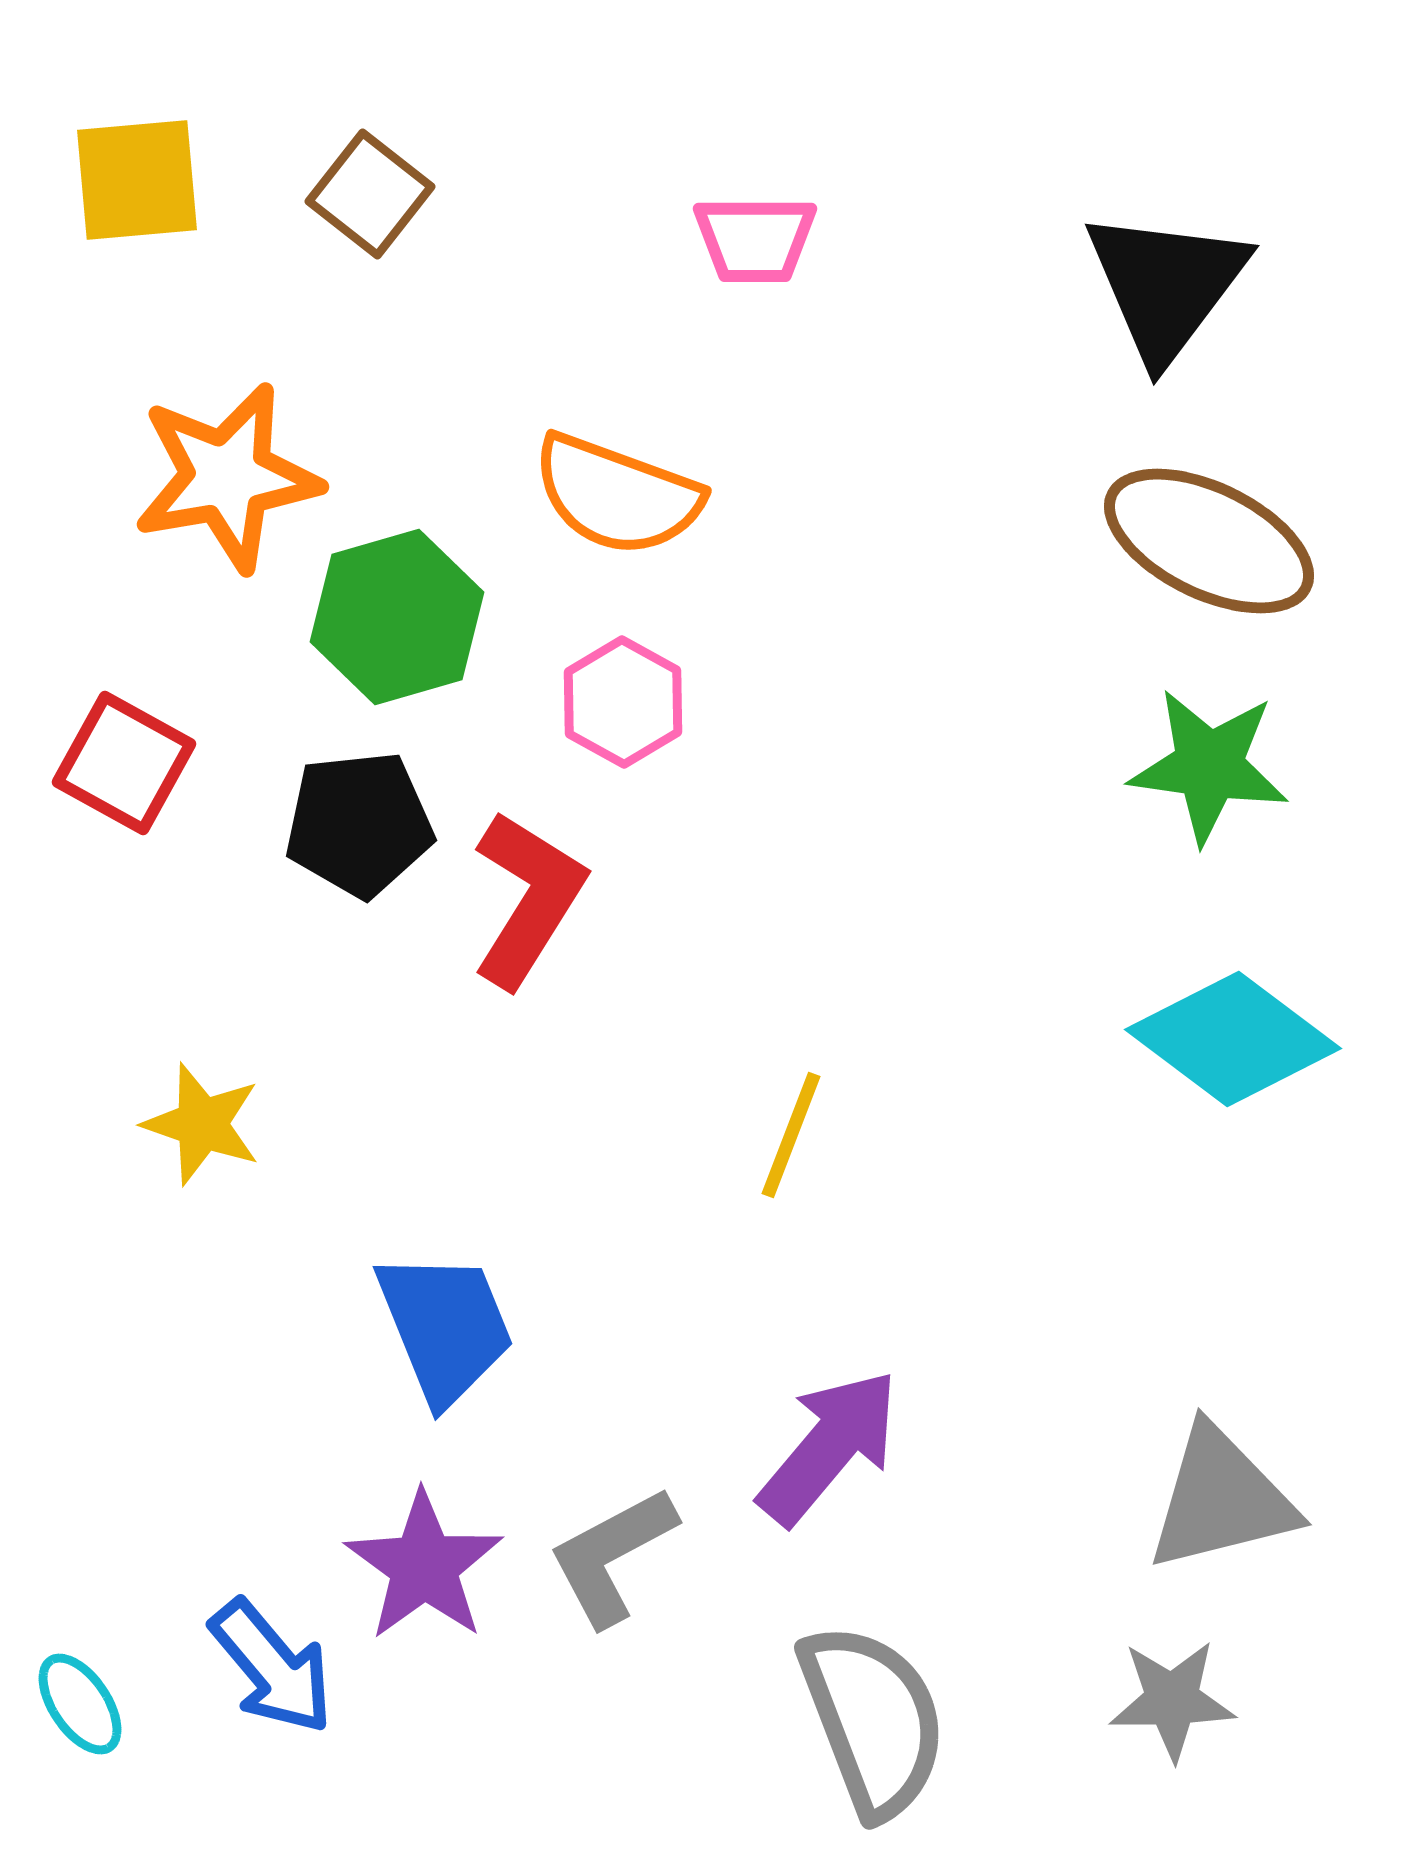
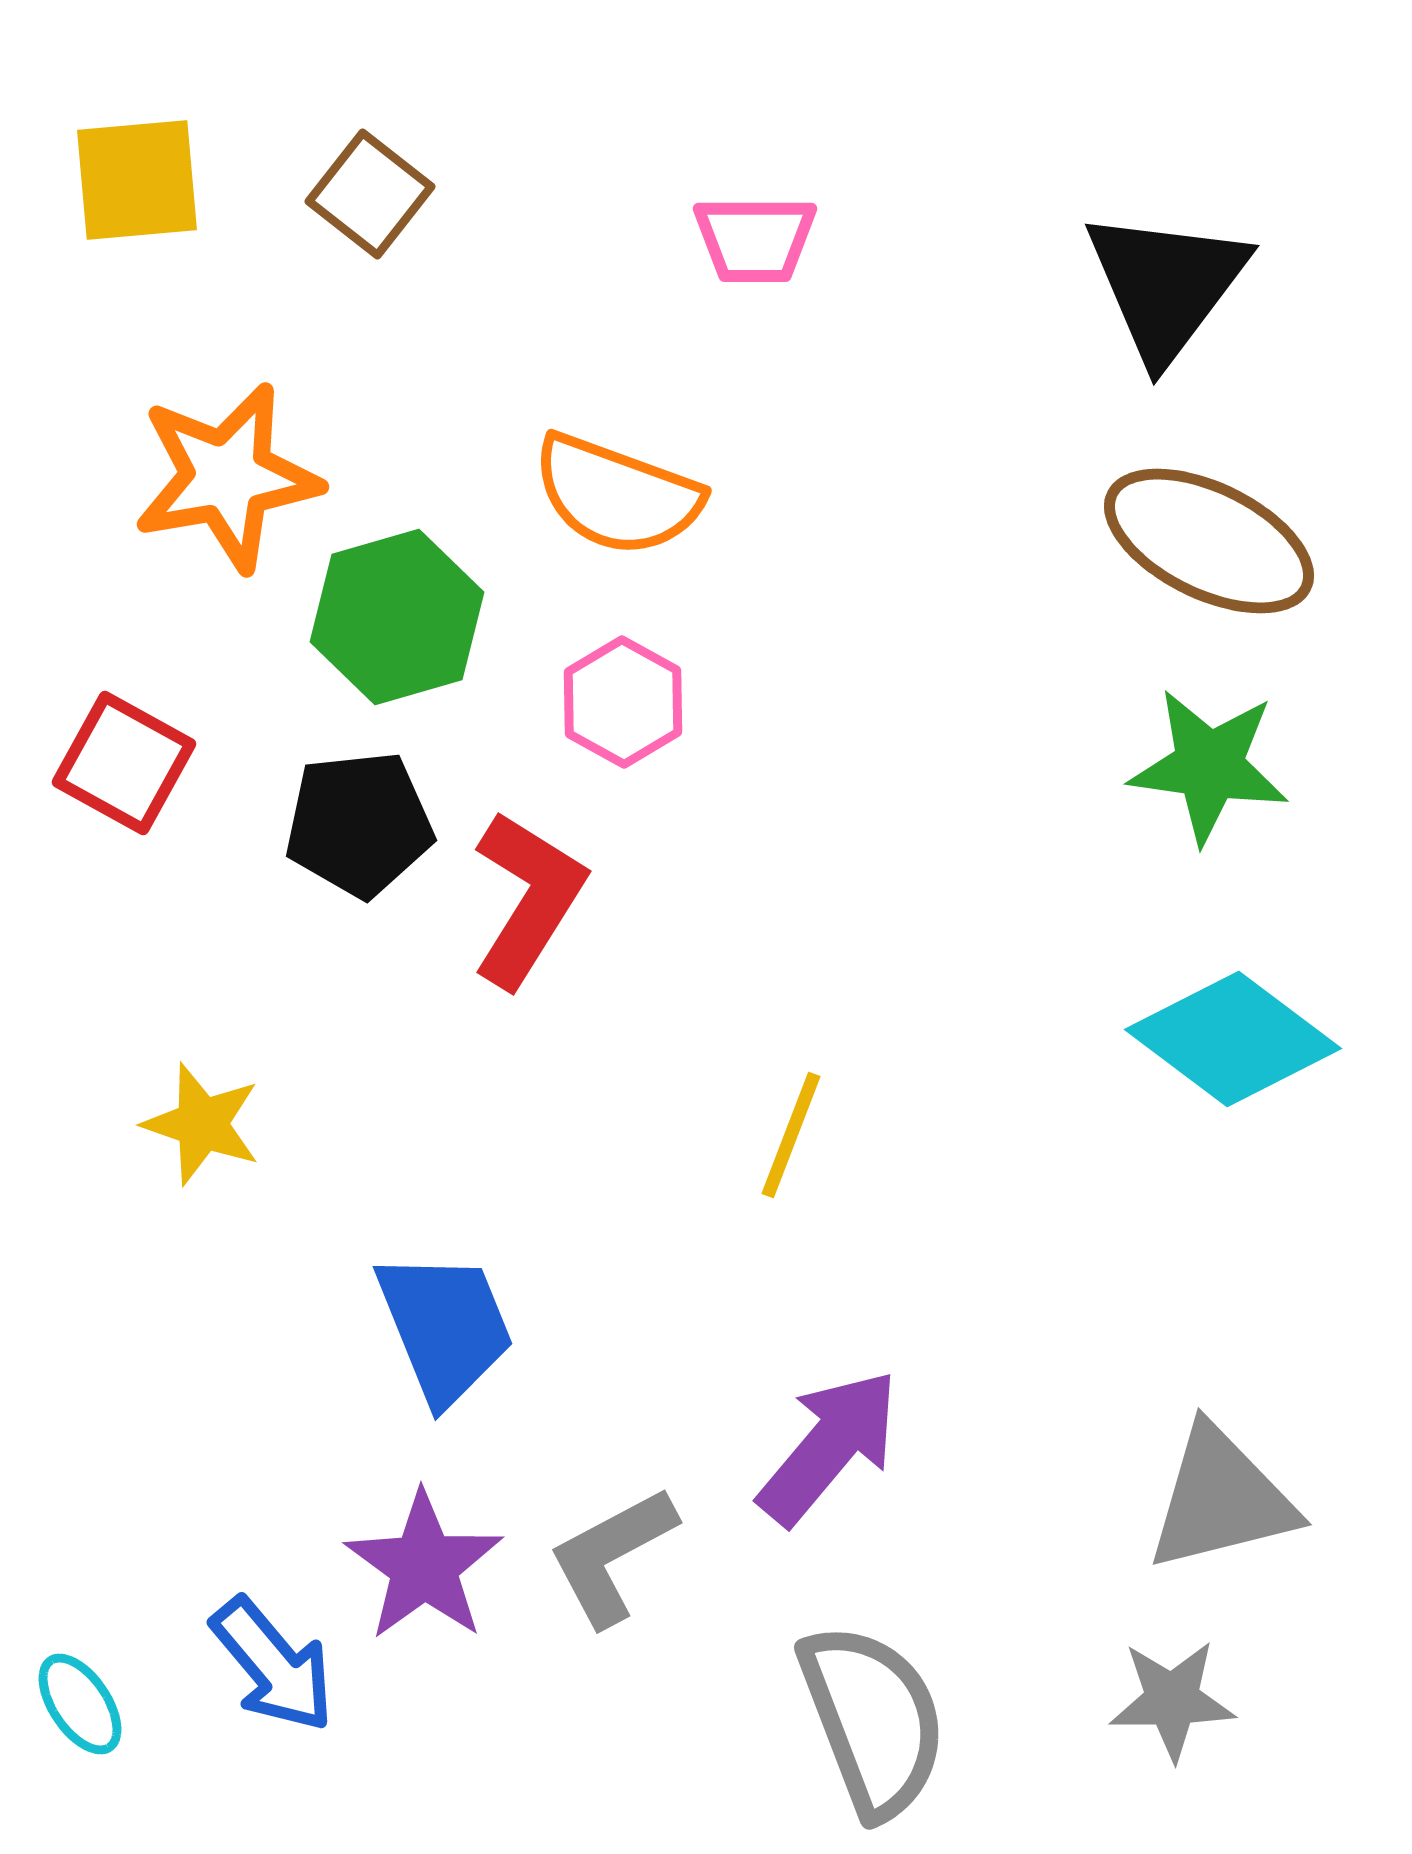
blue arrow: moved 1 px right, 2 px up
